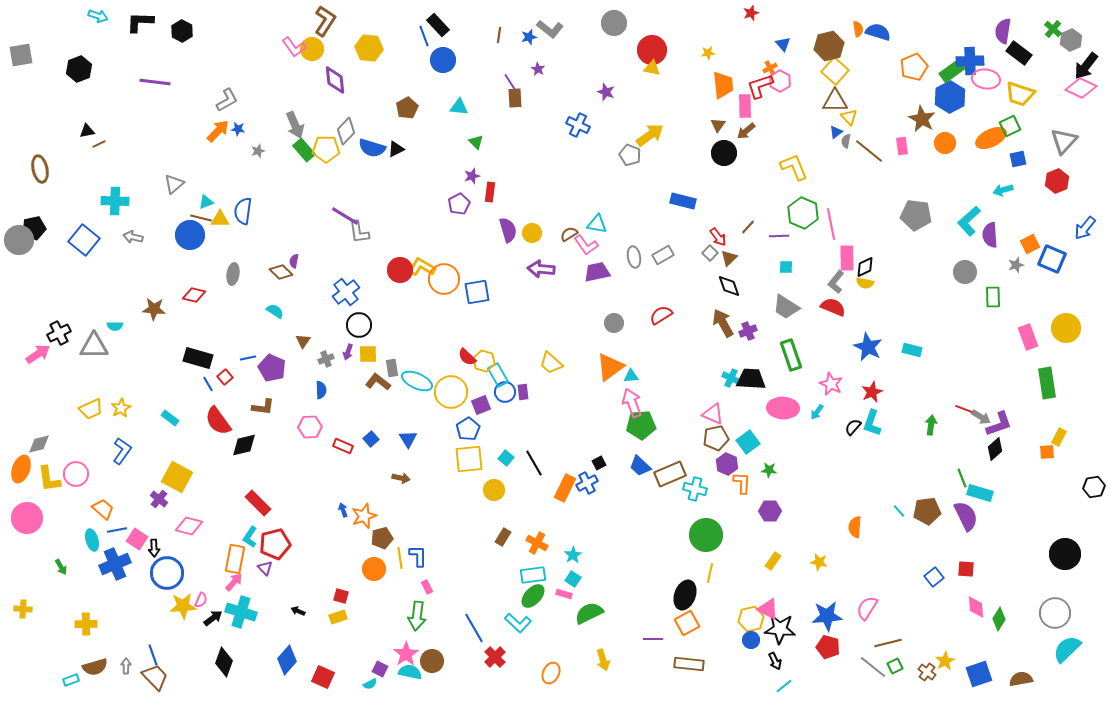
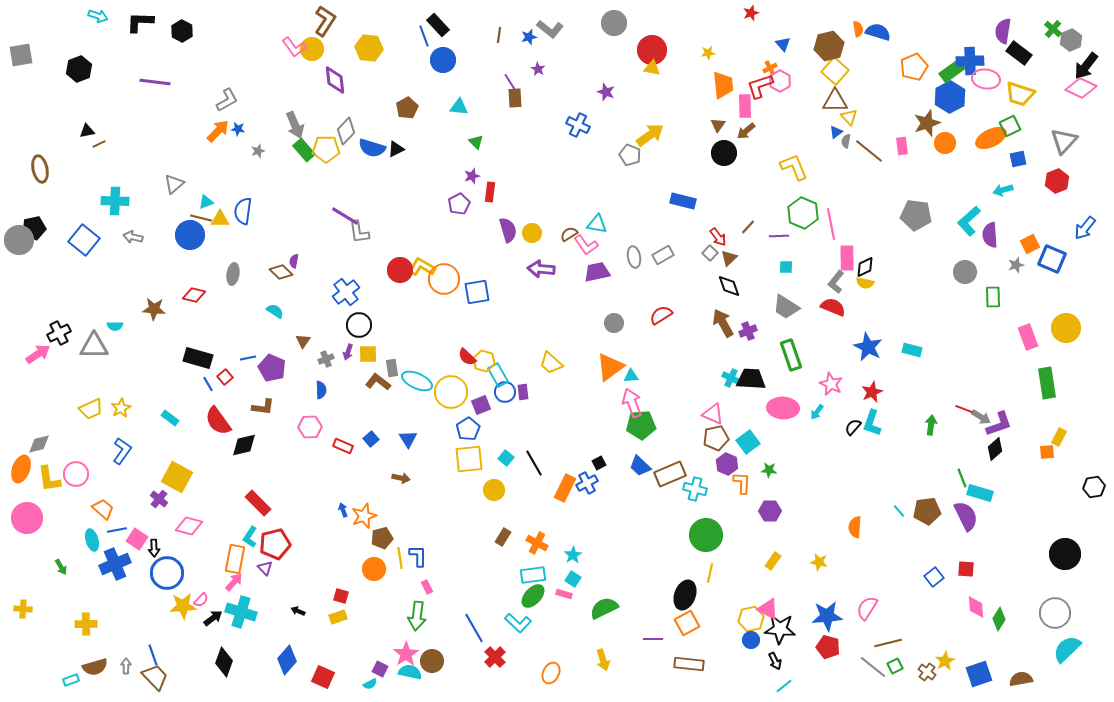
brown star at (922, 119): moved 5 px right, 4 px down; rotated 24 degrees clockwise
pink semicircle at (201, 600): rotated 21 degrees clockwise
green semicircle at (589, 613): moved 15 px right, 5 px up
